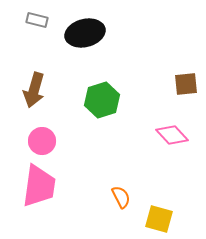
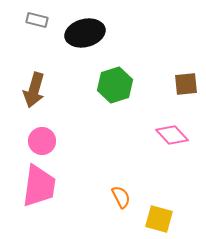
green hexagon: moved 13 px right, 15 px up
